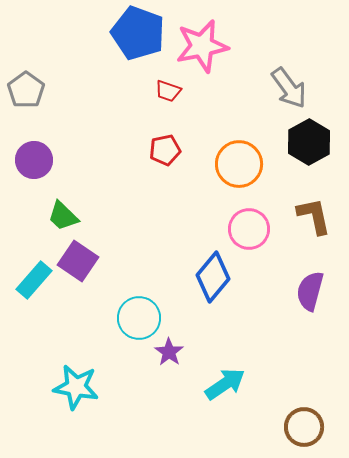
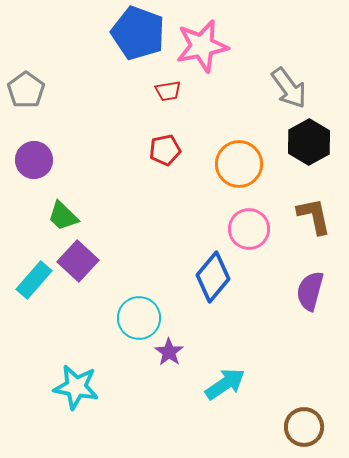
red trapezoid: rotated 28 degrees counterclockwise
purple square: rotated 9 degrees clockwise
